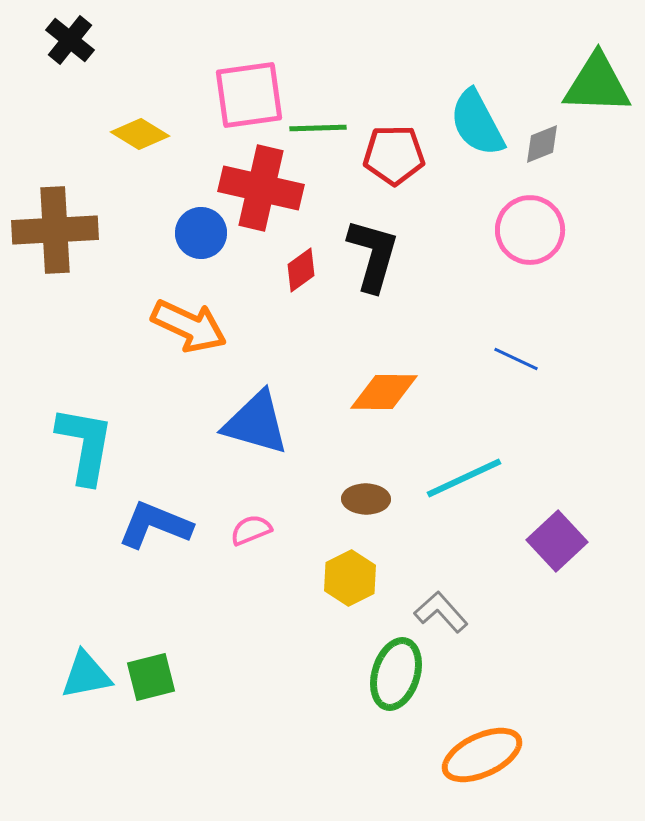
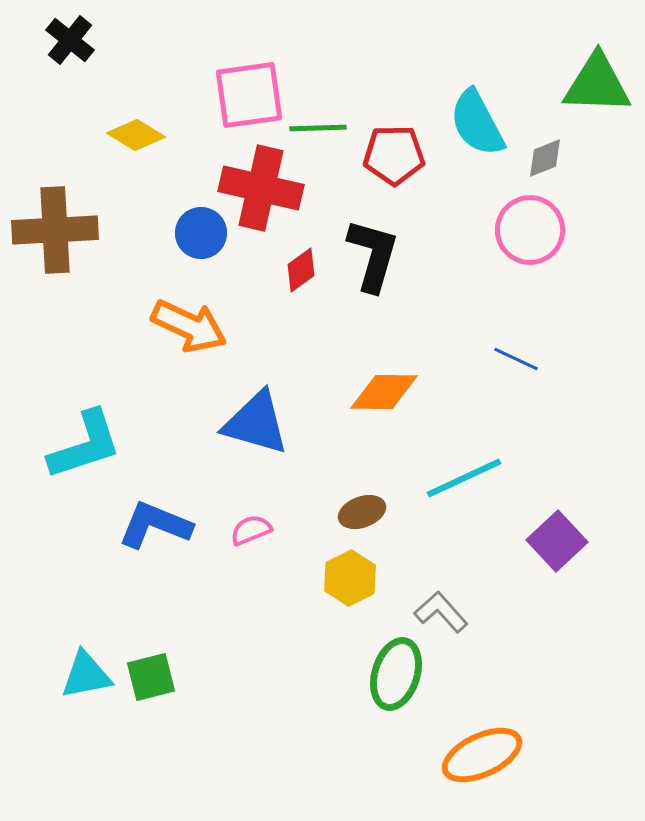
yellow diamond: moved 4 px left, 1 px down
gray diamond: moved 3 px right, 14 px down
cyan L-shape: rotated 62 degrees clockwise
brown ellipse: moved 4 px left, 13 px down; rotated 21 degrees counterclockwise
